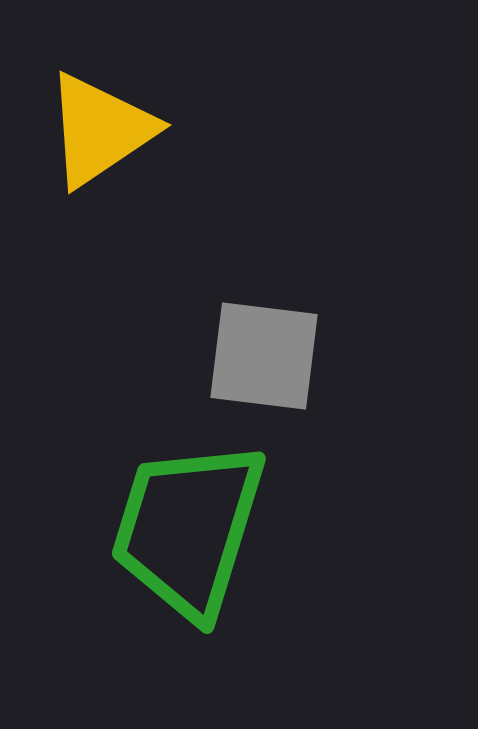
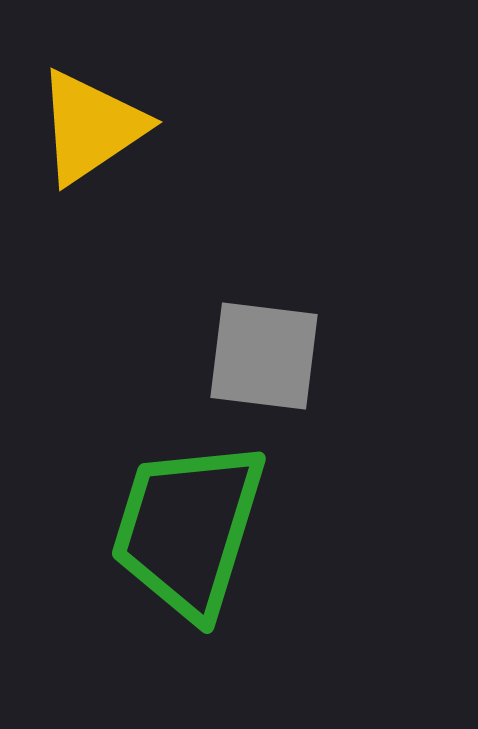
yellow triangle: moved 9 px left, 3 px up
